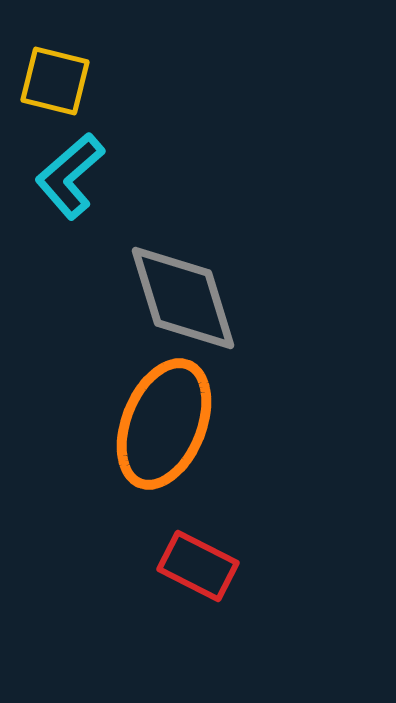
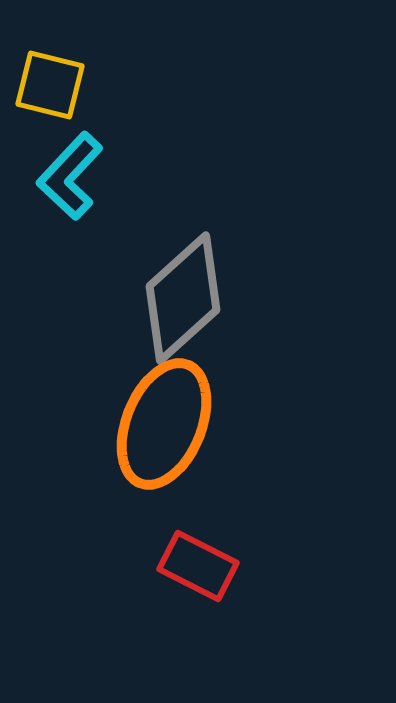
yellow square: moved 5 px left, 4 px down
cyan L-shape: rotated 6 degrees counterclockwise
gray diamond: rotated 65 degrees clockwise
